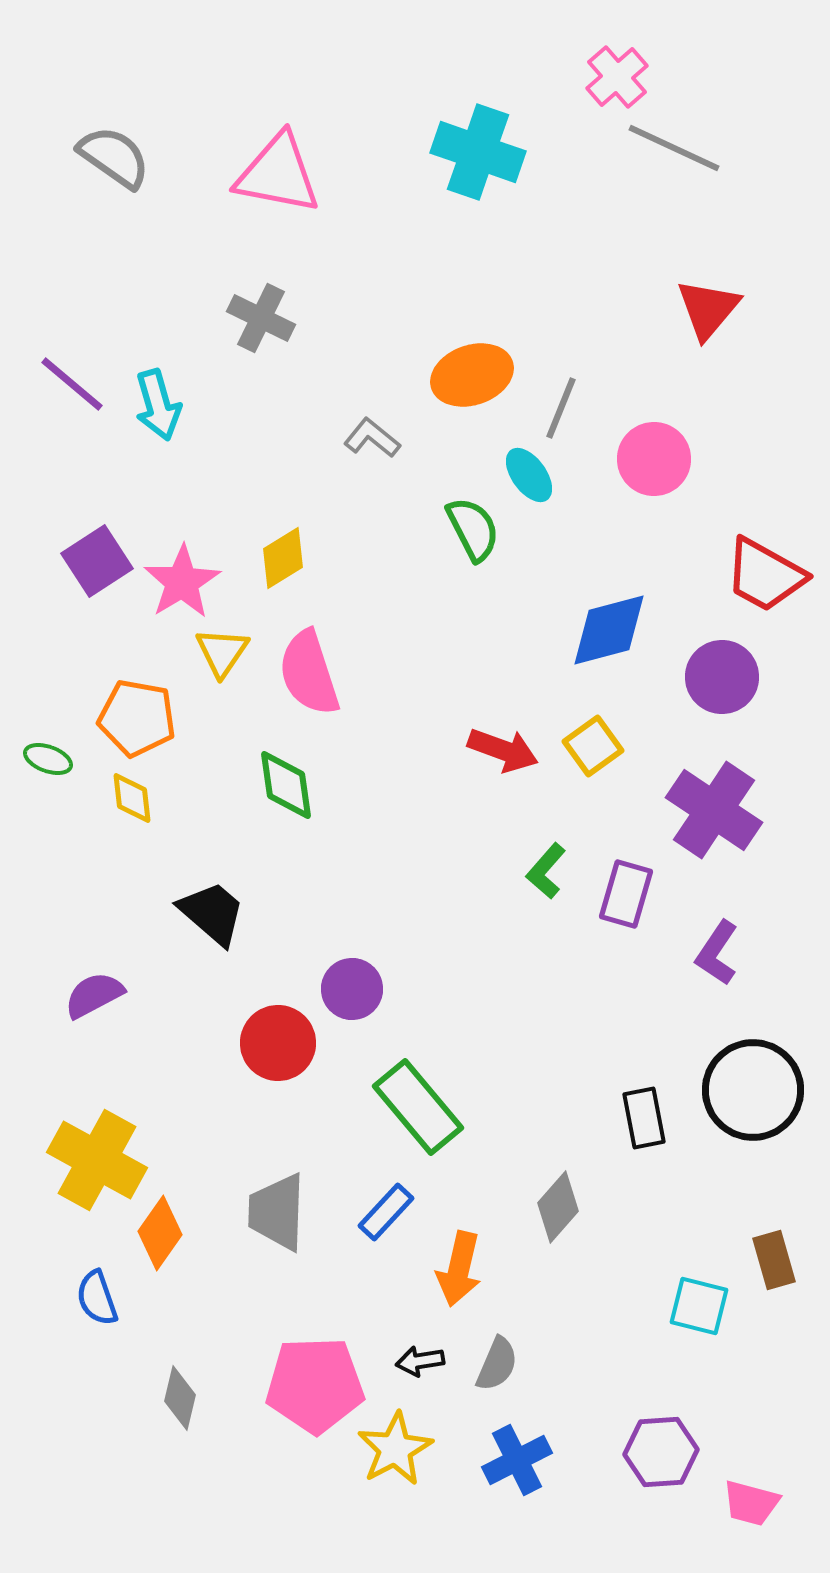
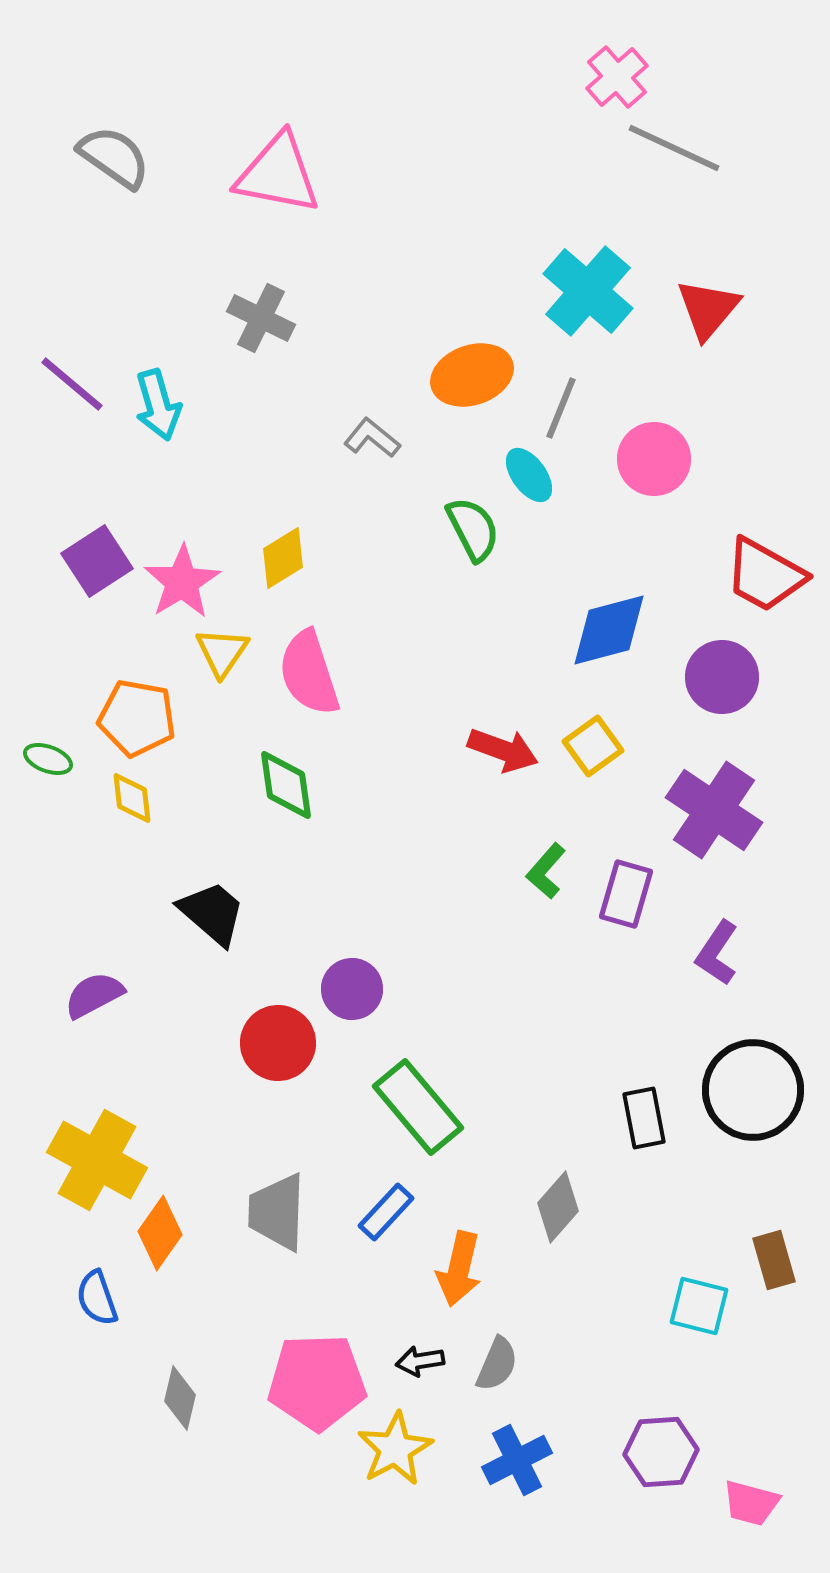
cyan cross at (478, 152): moved 110 px right, 139 px down; rotated 22 degrees clockwise
pink pentagon at (315, 1385): moved 2 px right, 3 px up
